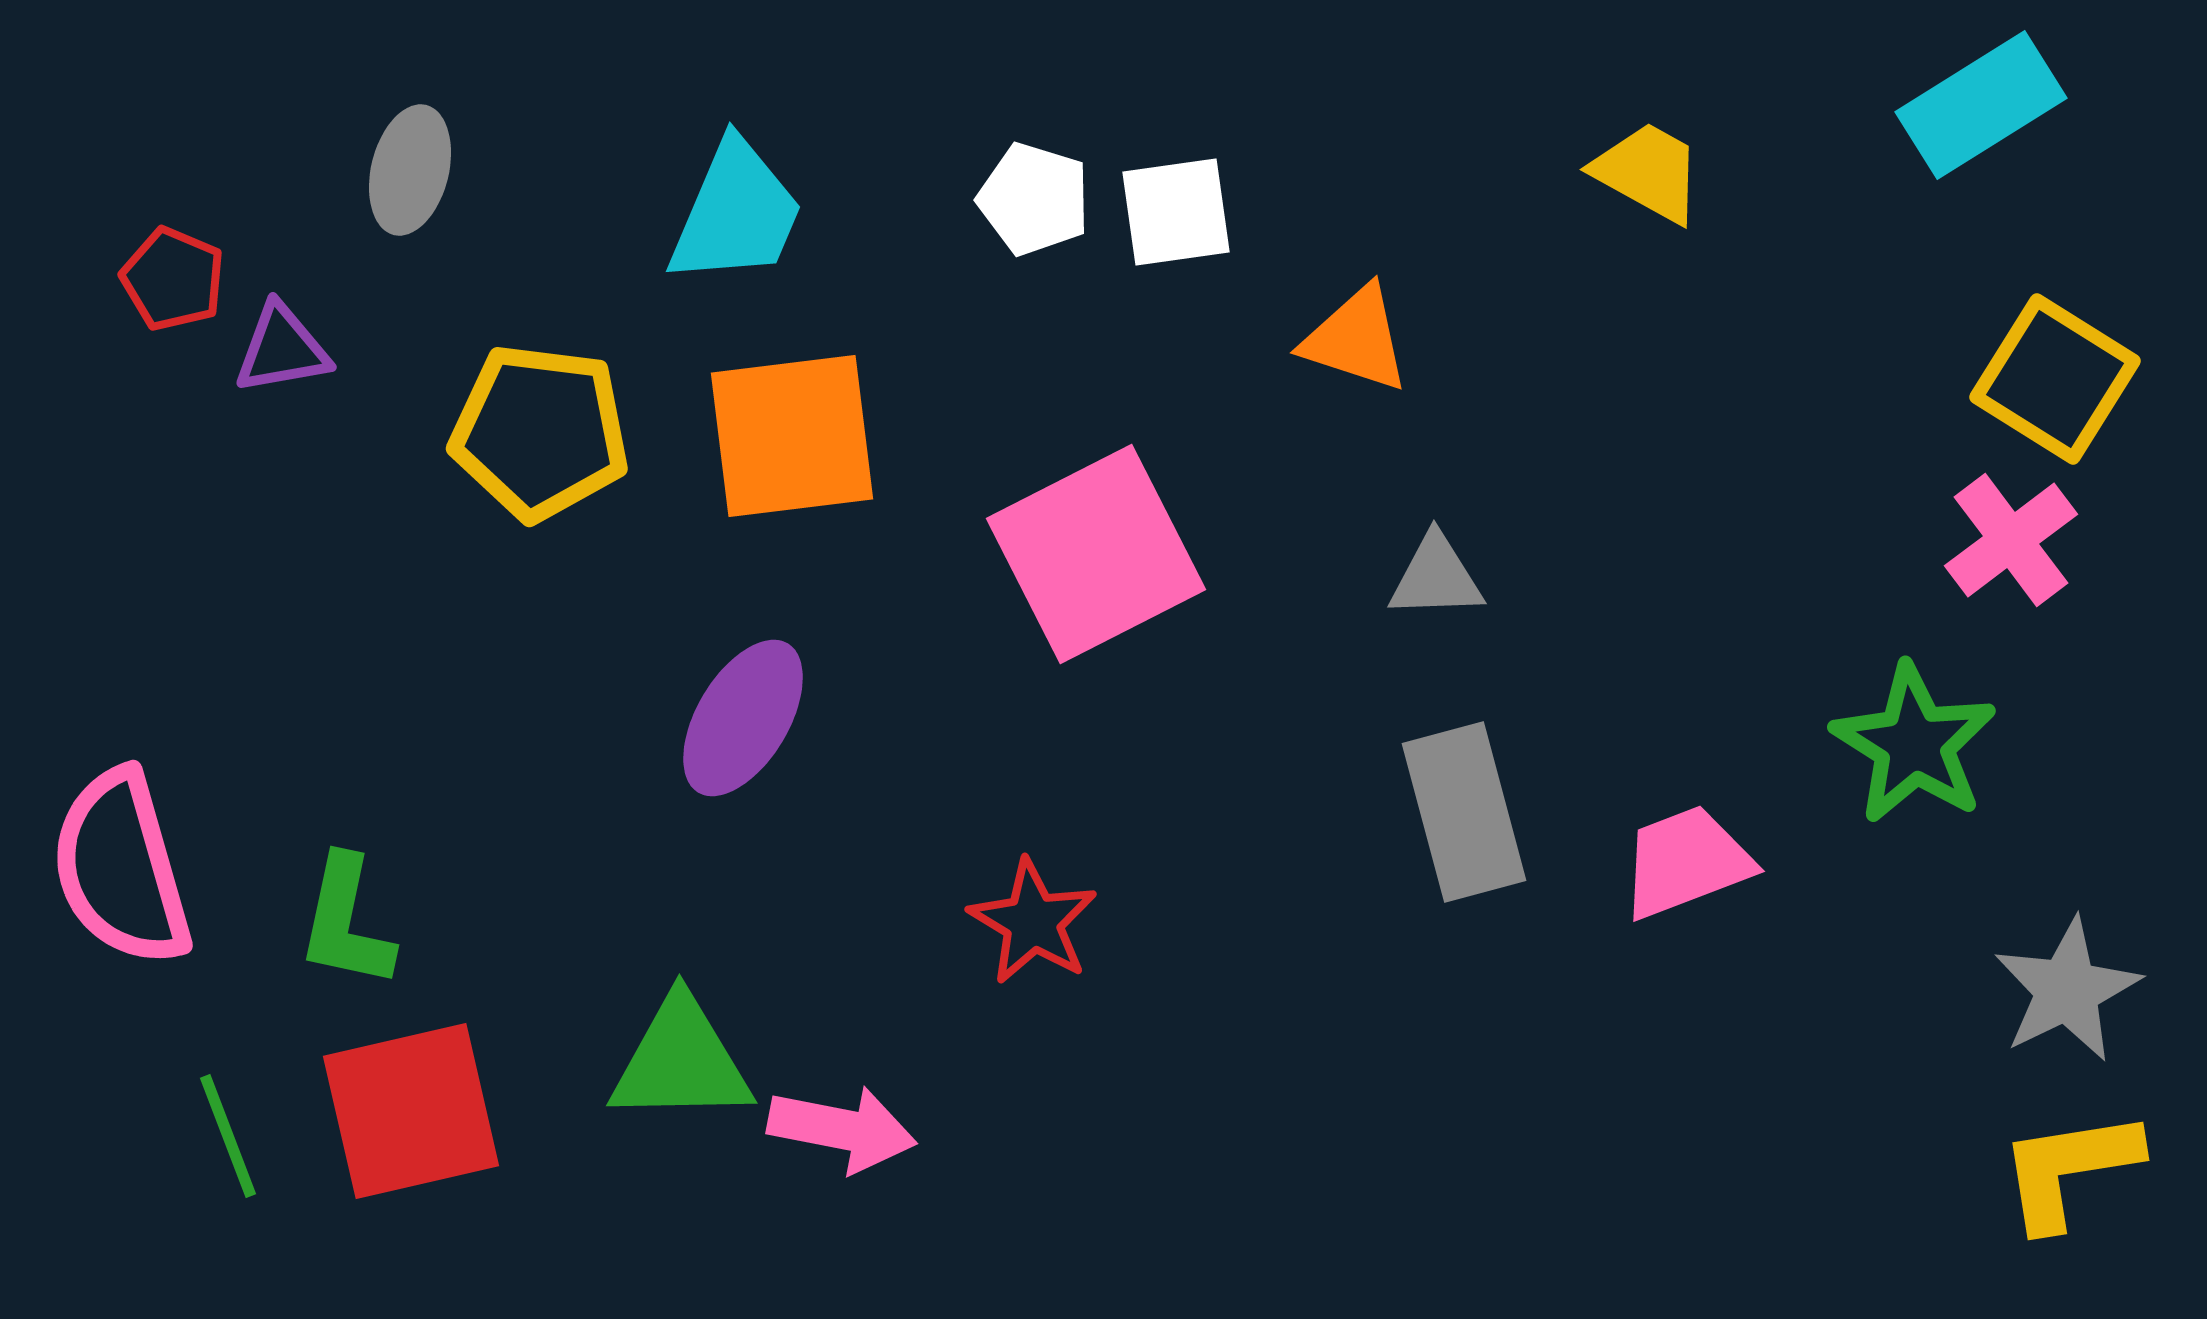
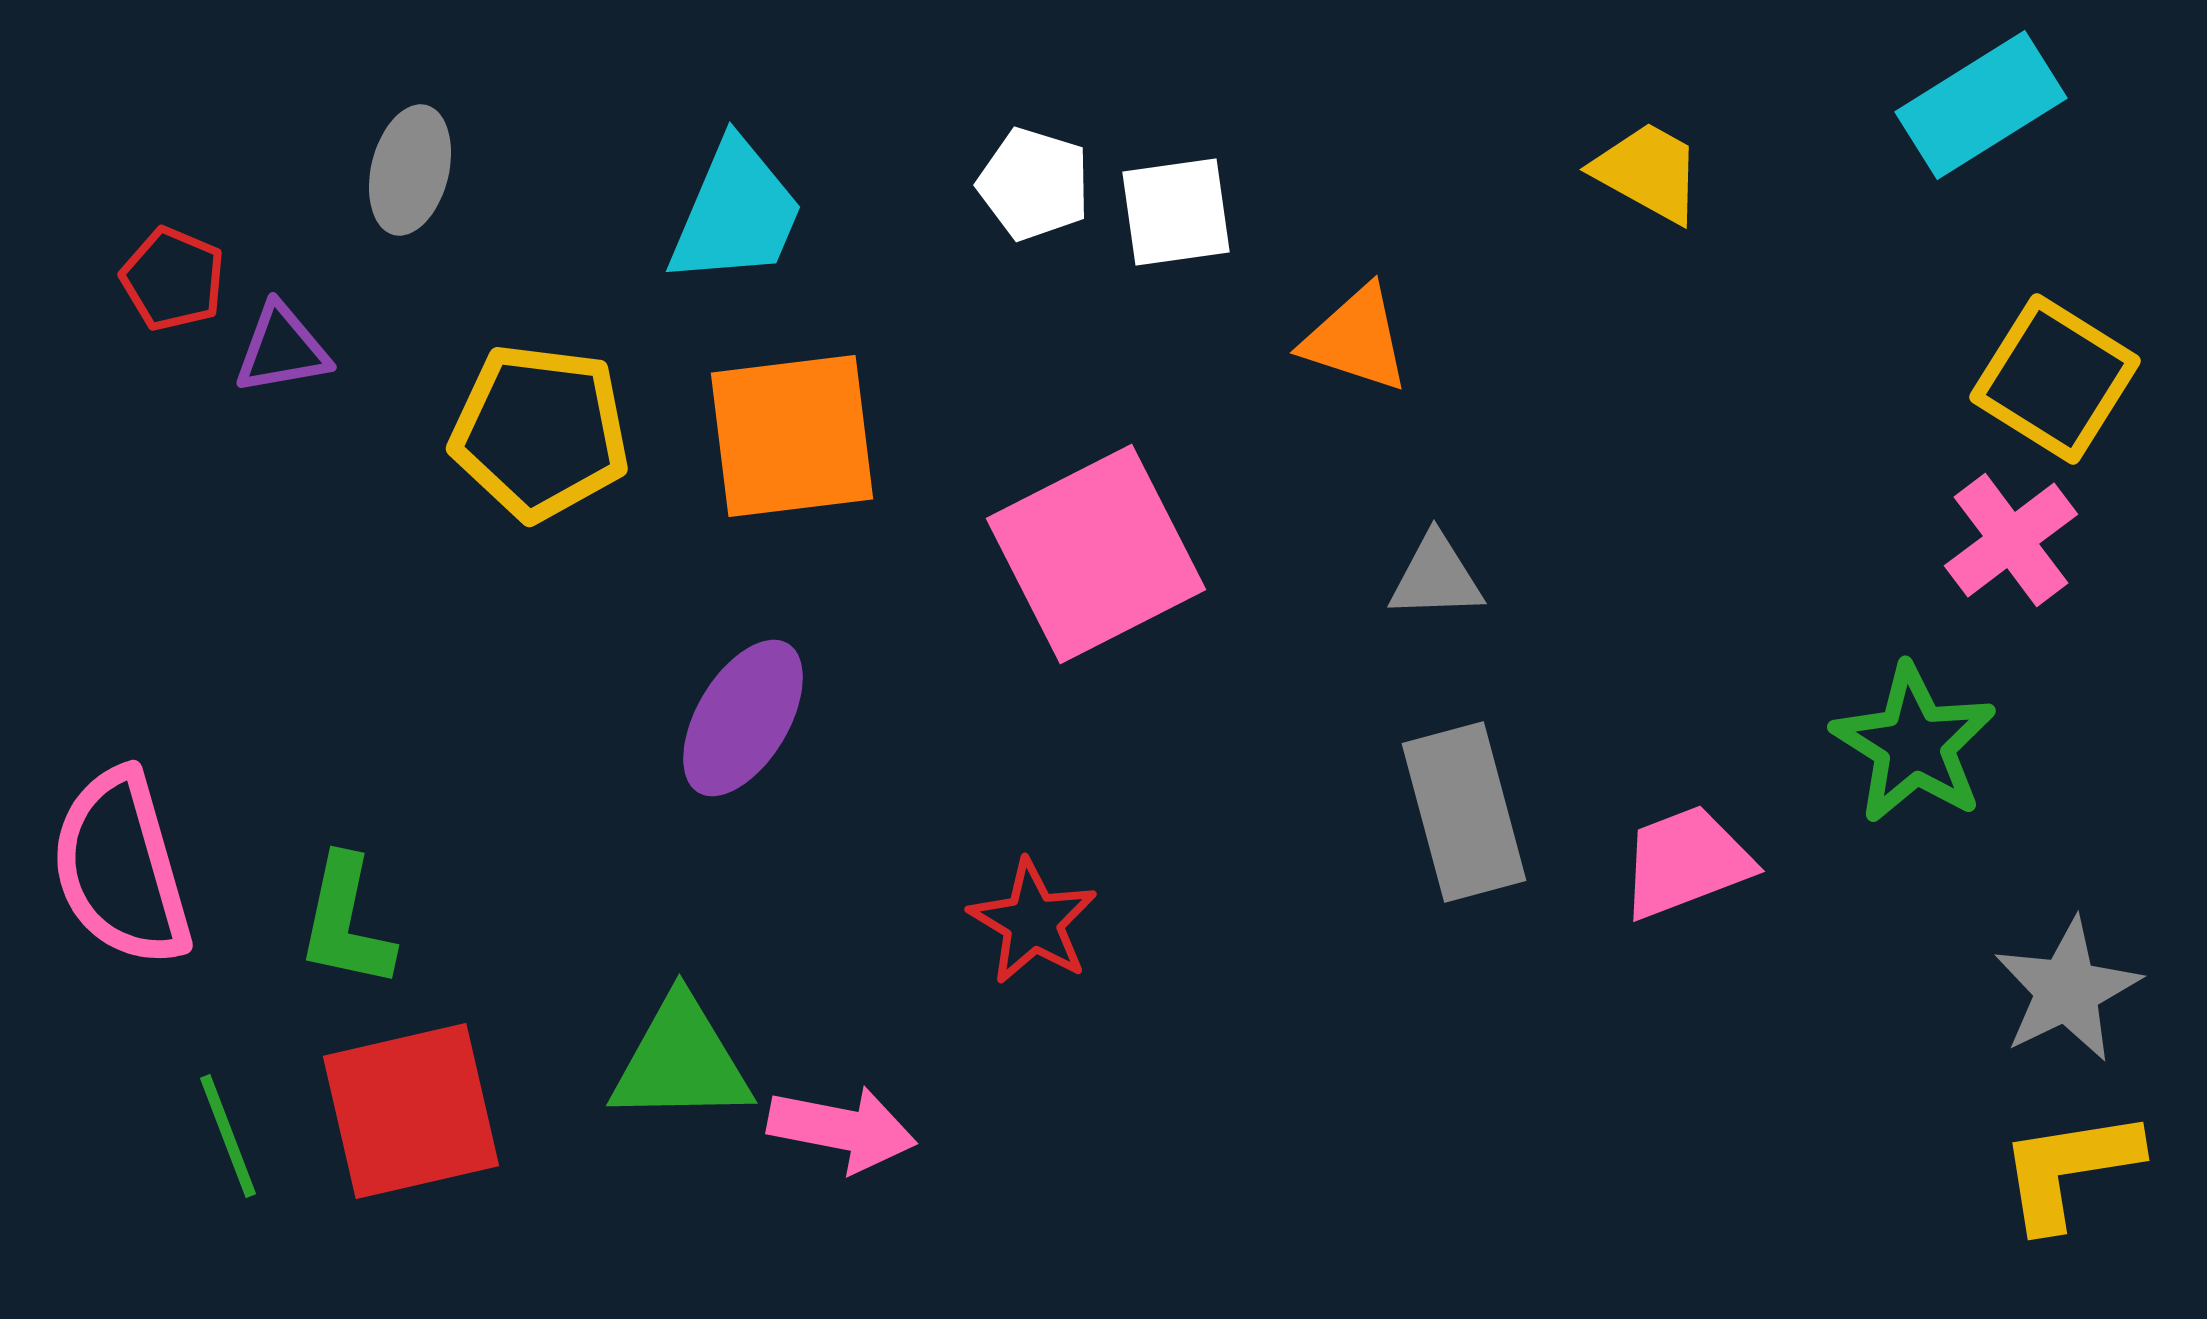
white pentagon: moved 15 px up
